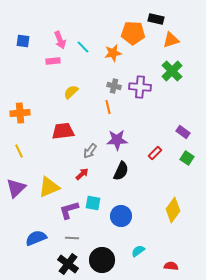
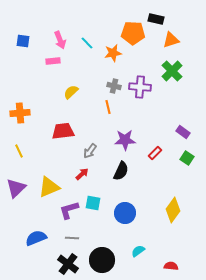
cyan line: moved 4 px right, 4 px up
purple star: moved 8 px right
blue circle: moved 4 px right, 3 px up
